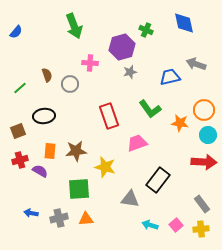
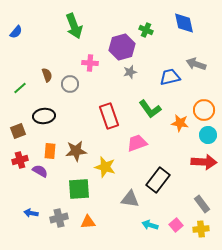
orange triangle: moved 2 px right, 3 px down
